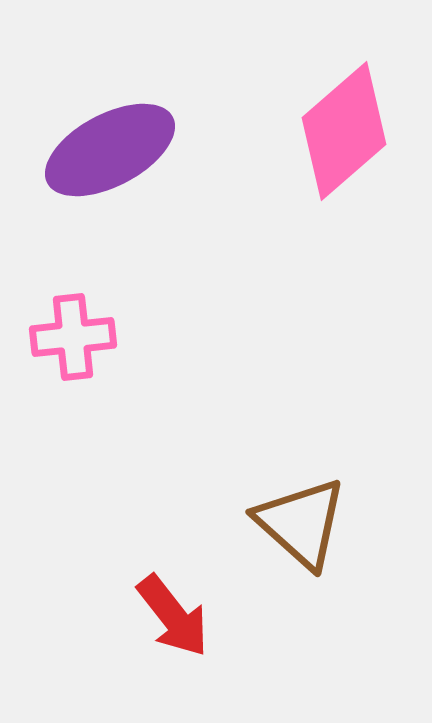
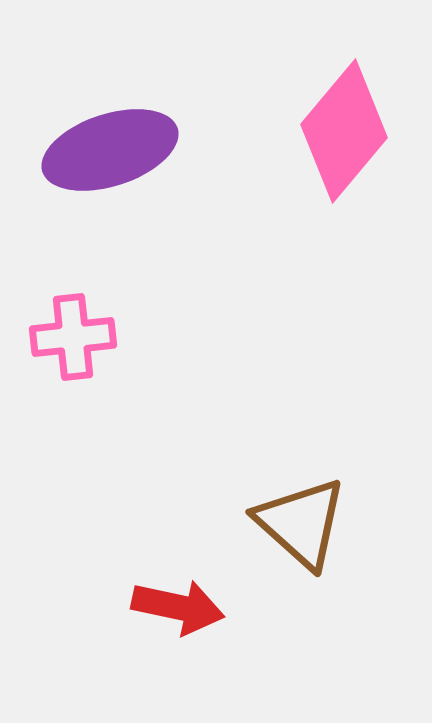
pink diamond: rotated 9 degrees counterclockwise
purple ellipse: rotated 10 degrees clockwise
red arrow: moved 5 px right, 9 px up; rotated 40 degrees counterclockwise
